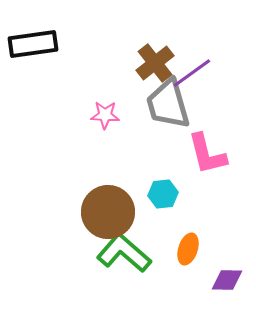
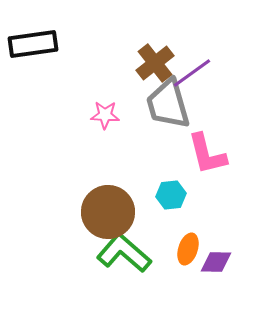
cyan hexagon: moved 8 px right, 1 px down
purple diamond: moved 11 px left, 18 px up
